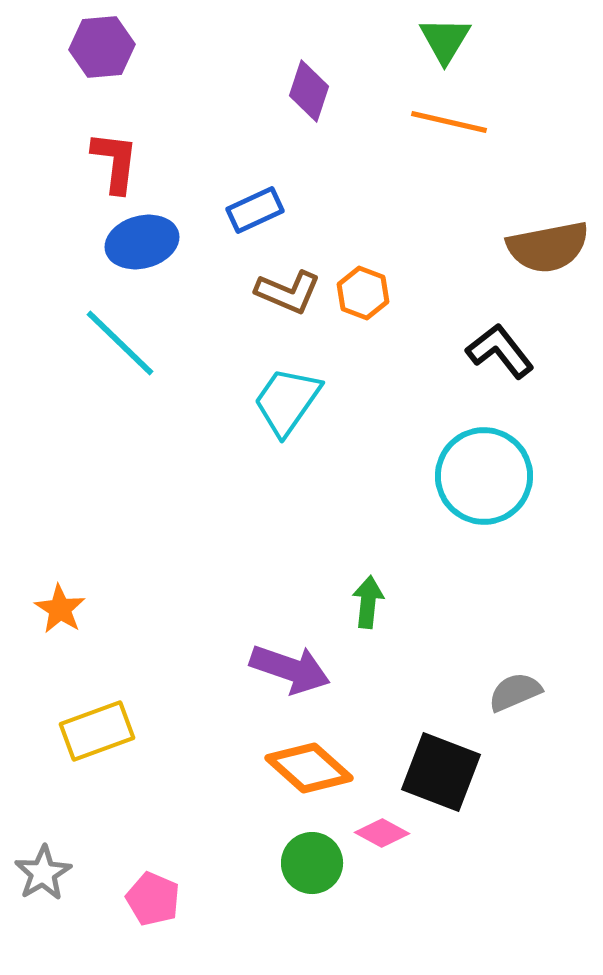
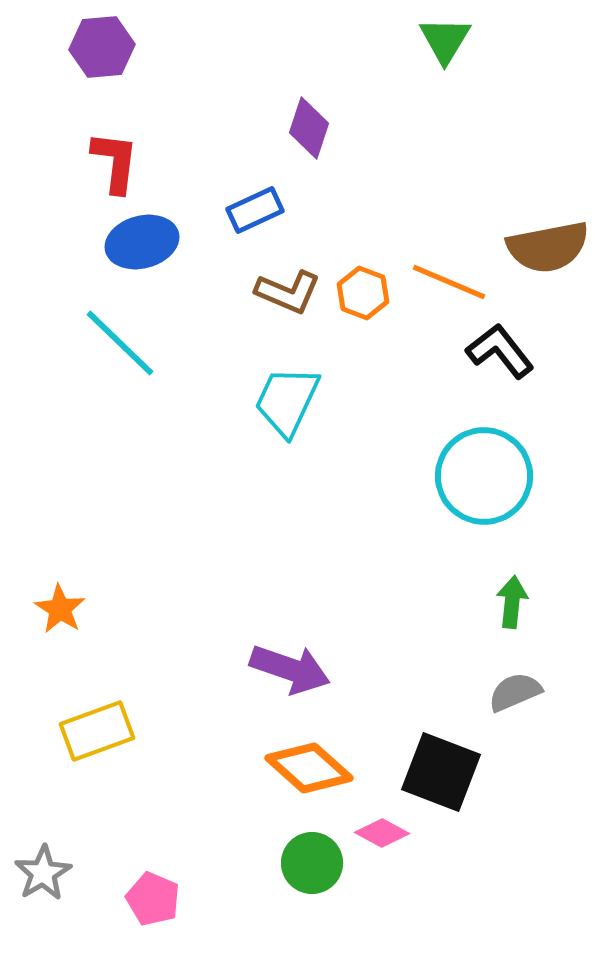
purple diamond: moved 37 px down
orange line: moved 160 px down; rotated 10 degrees clockwise
cyan trapezoid: rotated 10 degrees counterclockwise
green arrow: moved 144 px right
